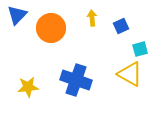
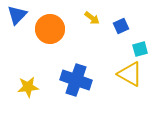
yellow arrow: rotated 133 degrees clockwise
orange circle: moved 1 px left, 1 px down
